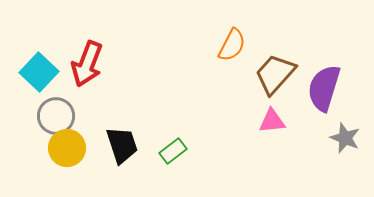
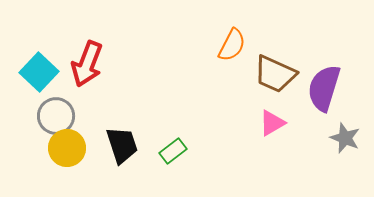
brown trapezoid: rotated 108 degrees counterclockwise
pink triangle: moved 2 px down; rotated 24 degrees counterclockwise
